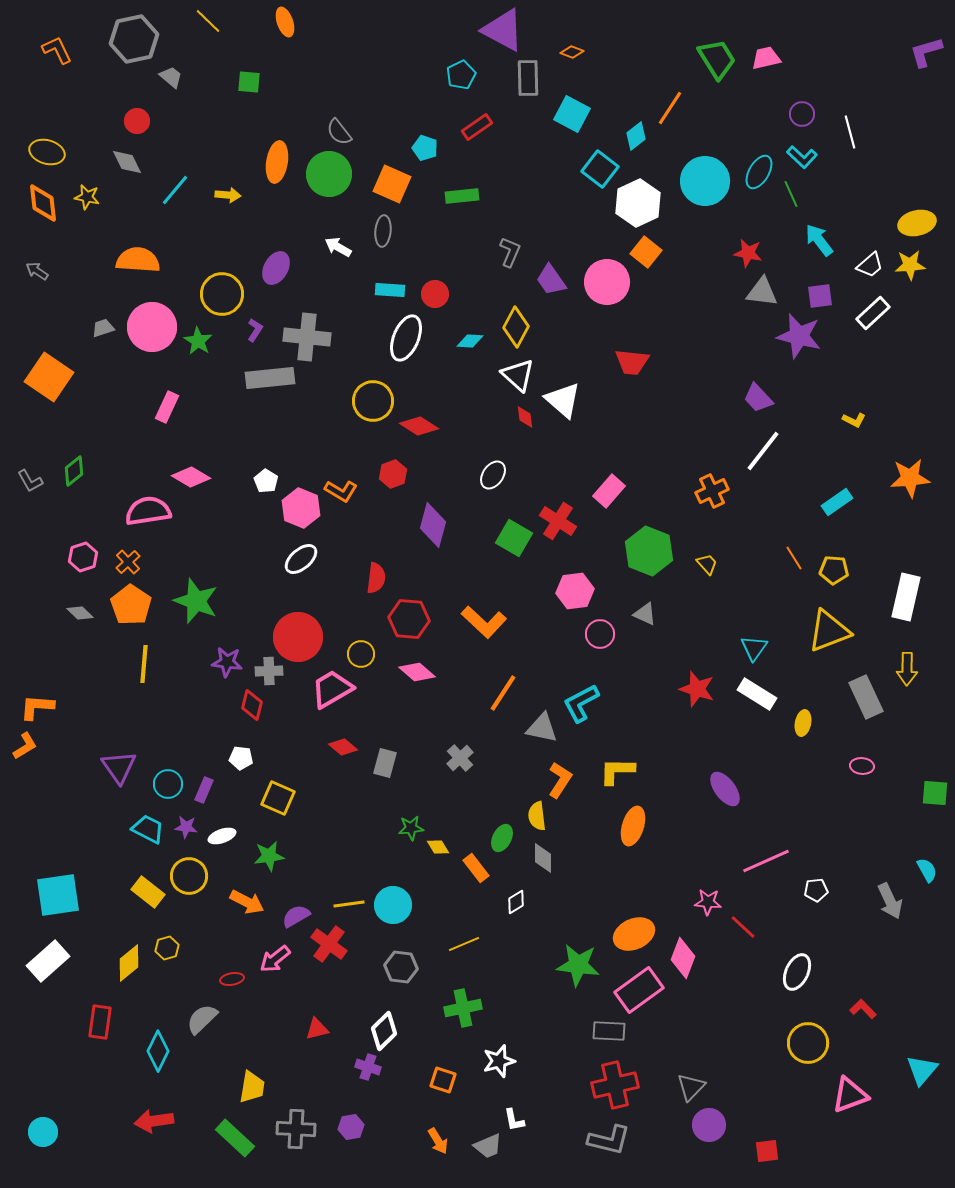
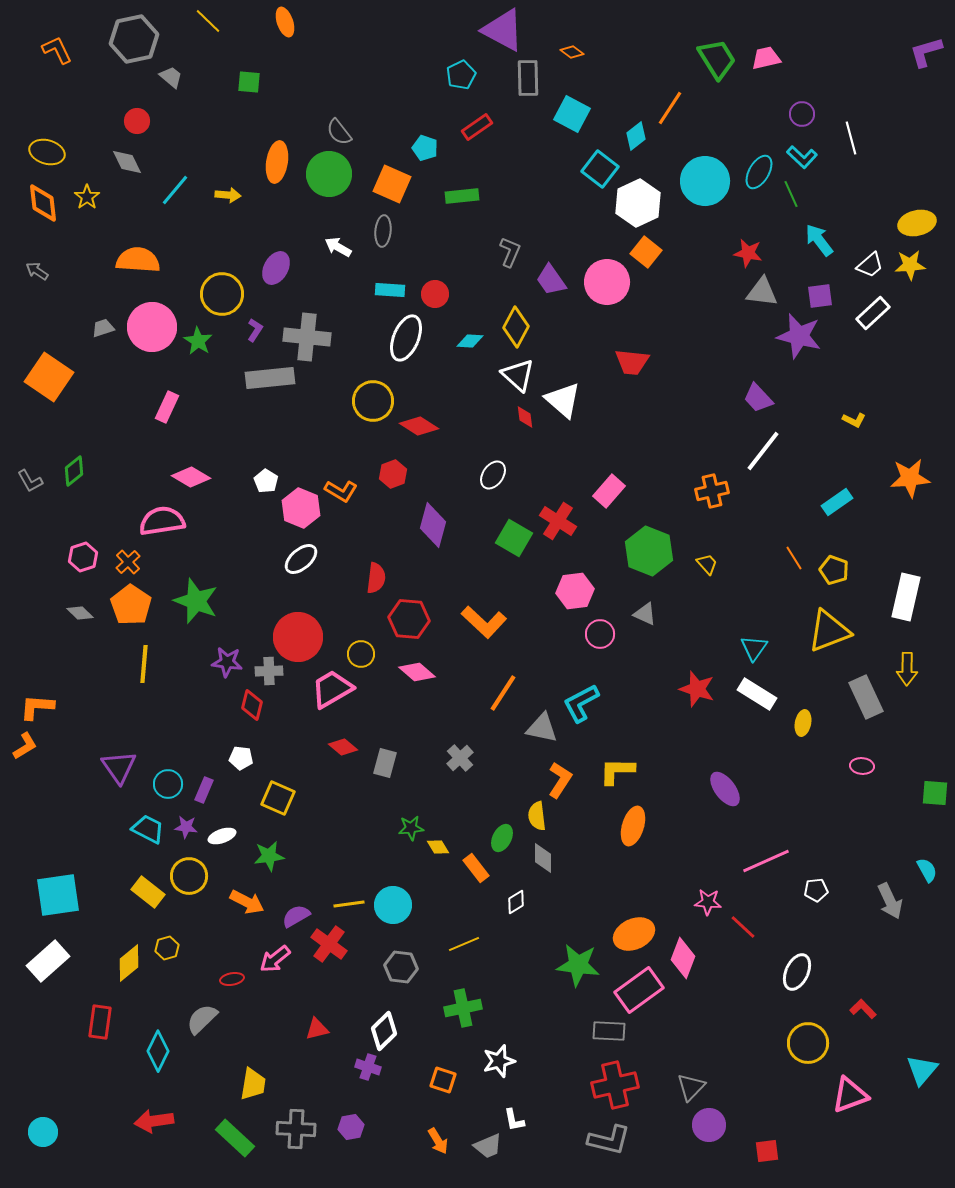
orange diamond at (572, 52): rotated 15 degrees clockwise
white line at (850, 132): moved 1 px right, 6 px down
yellow star at (87, 197): rotated 25 degrees clockwise
orange cross at (712, 491): rotated 12 degrees clockwise
pink semicircle at (148, 511): moved 14 px right, 10 px down
yellow pentagon at (834, 570): rotated 16 degrees clockwise
yellow trapezoid at (252, 1087): moved 1 px right, 3 px up
